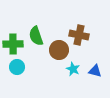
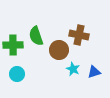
green cross: moved 1 px down
cyan circle: moved 7 px down
blue triangle: moved 1 px left, 1 px down; rotated 32 degrees counterclockwise
